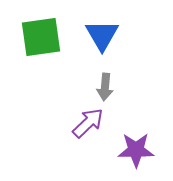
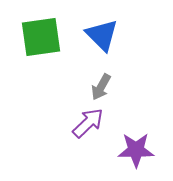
blue triangle: rotated 15 degrees counterclockwise
gray arrow: moved 4 px left; rotated 24 degrees clockwise
